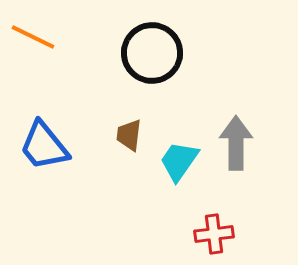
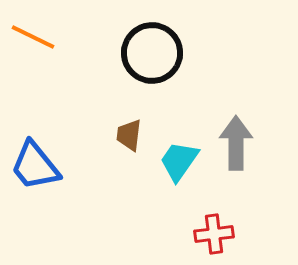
blue trapezoid: moved 9 px left, 20 px down
